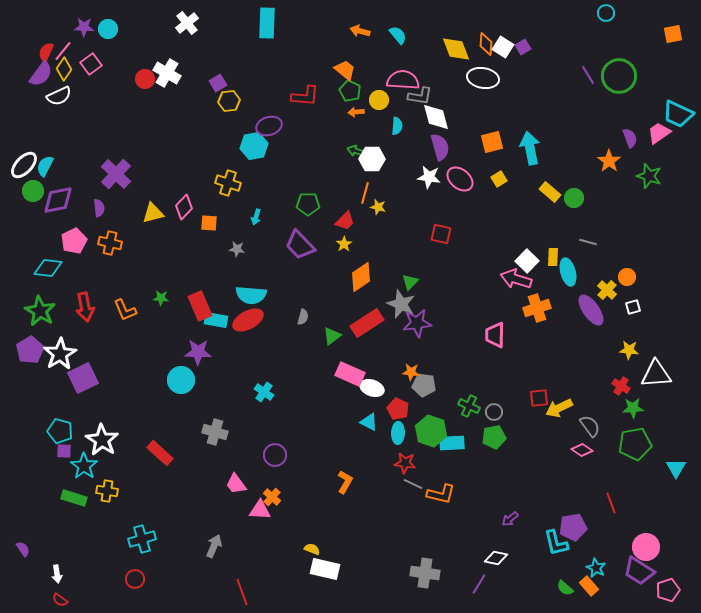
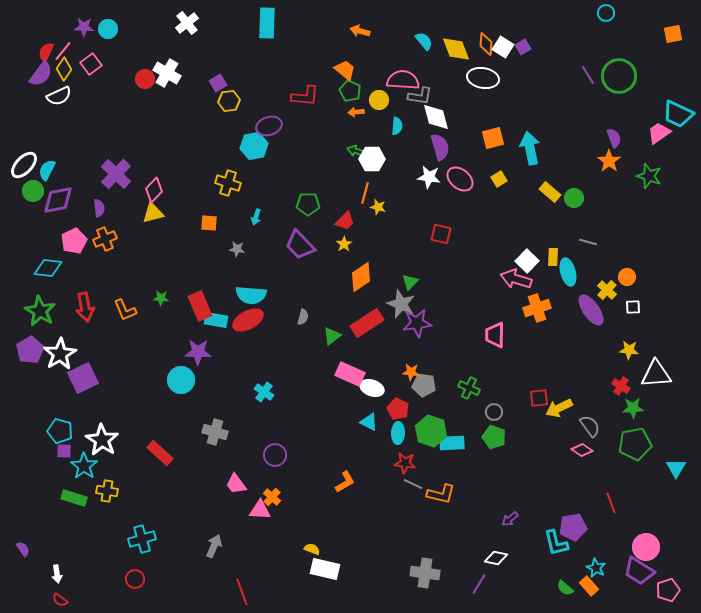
cyan semicircle at (398, 35): moved 26 px right, 6 px down
purple semicircle at (630, 138): moved 16 px left
orange square at (492, 142): moved 1 px right, 4 px up
cyan semicircle at (45, 166): moved 2 px right, 4 px down
pink diamond at (184, 207): moved 30 px left, 17 px up
orange cross at (110, 243): moved 5 px left, 4 px up; rotated 35 degrees counterclockwise
white square at (633, 307): rotated 14 degrees clockwise
green cross at (469, 406): moved 18 px up
green pentagon at (494, 437): rotated 30 degrees clockwise
orange L-shape at (345, 482): rotated 30 degrees clockwise
